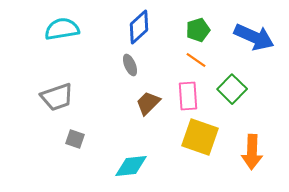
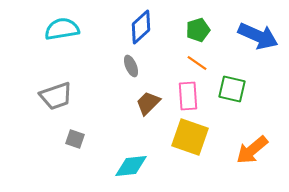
blue diamond: moved 2 px right
blue arrow: moved 4 px right, 1 px up
orange line: moved 1 px right, 3 px down
gray ellipse: moved 1 px right, 1 px down
green square: rotated 32 degrees counterclockwise
gray trapezoid: moved 1 px left, 1 px up
yellow square: moved 10 px left
orange arrow: moved 2 px up; rotated 48 degrees clockwise
